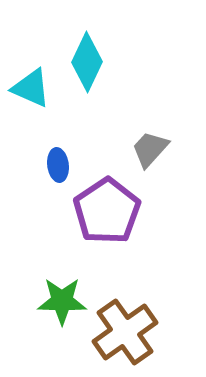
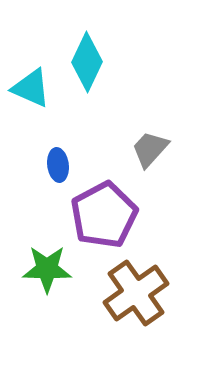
purple pentagon: moved 3 px left, 4 px down; rotated 6 degrees clockwise
green star: moved 15 px left, 32 px up
brown cross: moved 11 px right, 39 px up
